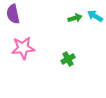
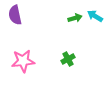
purple semicircle: moved 2 px right, 1 px down
pink star: moved 13 px down
